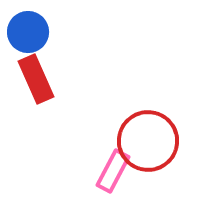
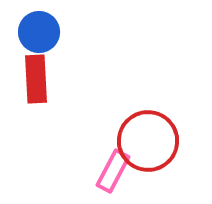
blue circle: moved 11 px right
red rectangle: rotated 21 degrees clockwise
